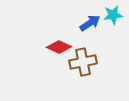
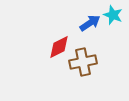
cyan star: rotated 30 degrees clockwise
red diamond: rotated 50 degrees counterclockwise
